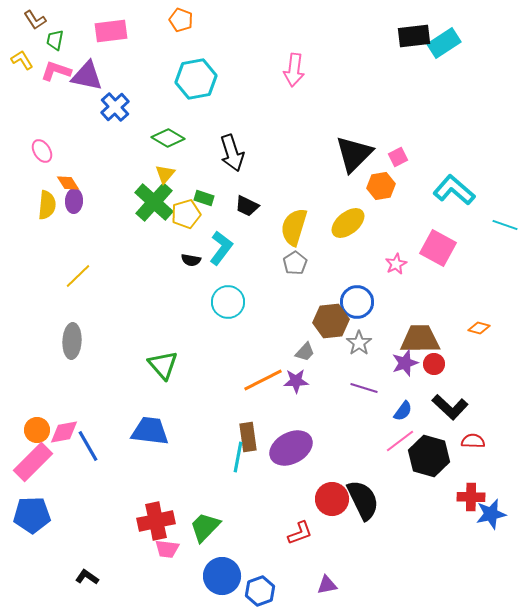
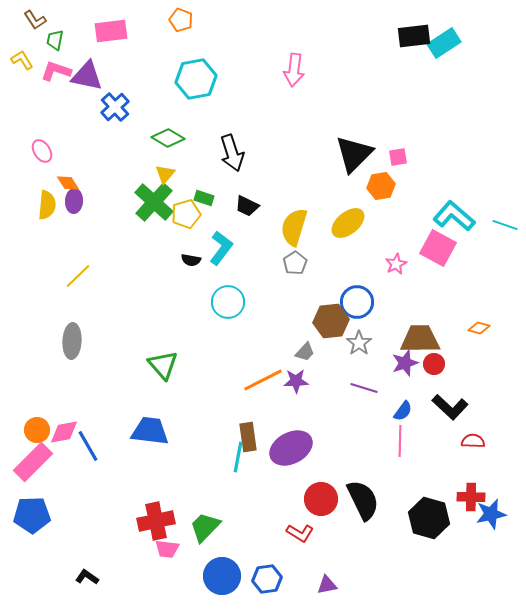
pink square at (398, 157): rotated 18 degrees clockwise
cyan L-shape at (454, 190): moved 26 px down
pink line at (400, 441): rotated 52 degrees counterclockwise
black hexagon at (429, 456): moved 62 px down
red circle at (332, 499): moved 11 px left
red L-shape at (300, 533): rotated 52 degrees clockwise
blue hexagon at (260, 591): moved 7 px right, 12 px up; rotated 12 degrees clockwise
